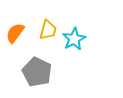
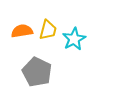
orange semicircle: moved 7 px right, 2 px up; rotated 45 degrees clockwise
